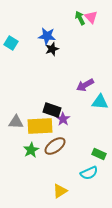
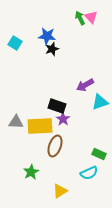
cyan square: moved 4 px right
cyan triangle: rotated 24 degrees counterclockwise
black rectangle: moved 5 px right, 4 px up
brown ellipse: rotated 35 degrees counterclockwise
green star: moved 22 px down
